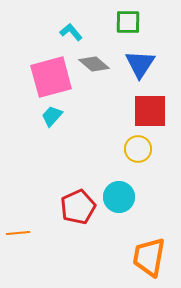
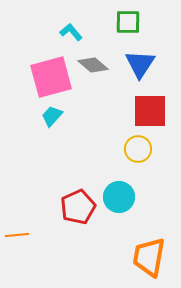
gray diamond: moved 1 px left, 1 px down
orange line: moved 1 px left, 2 px down
